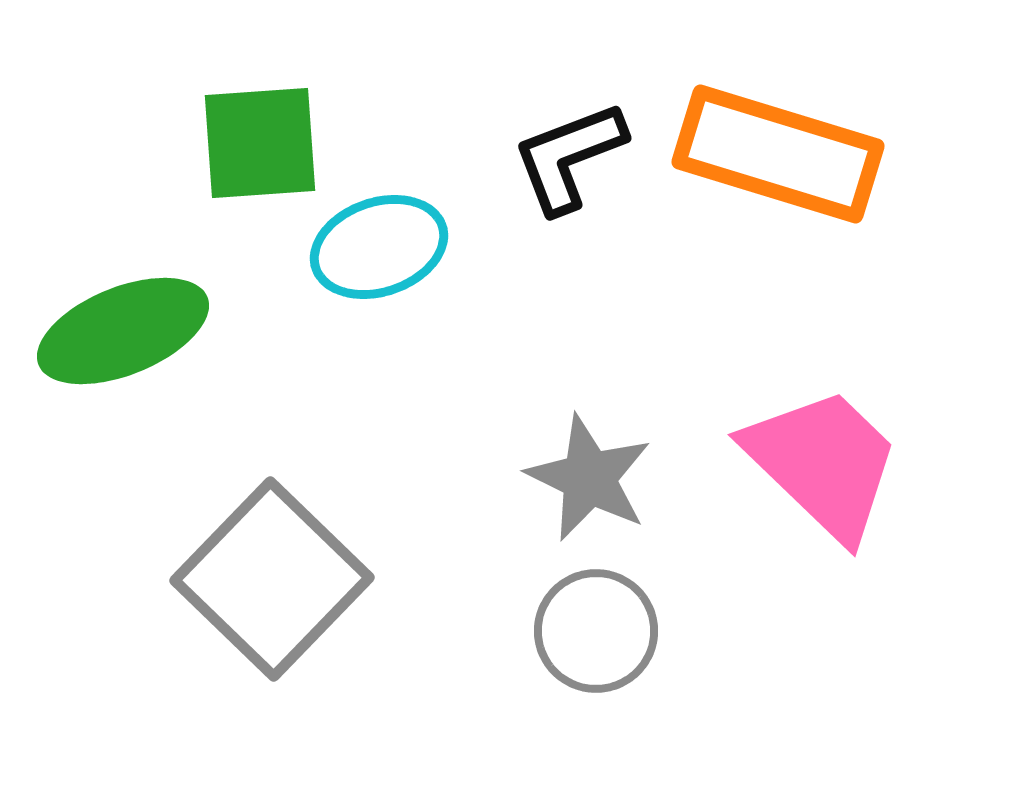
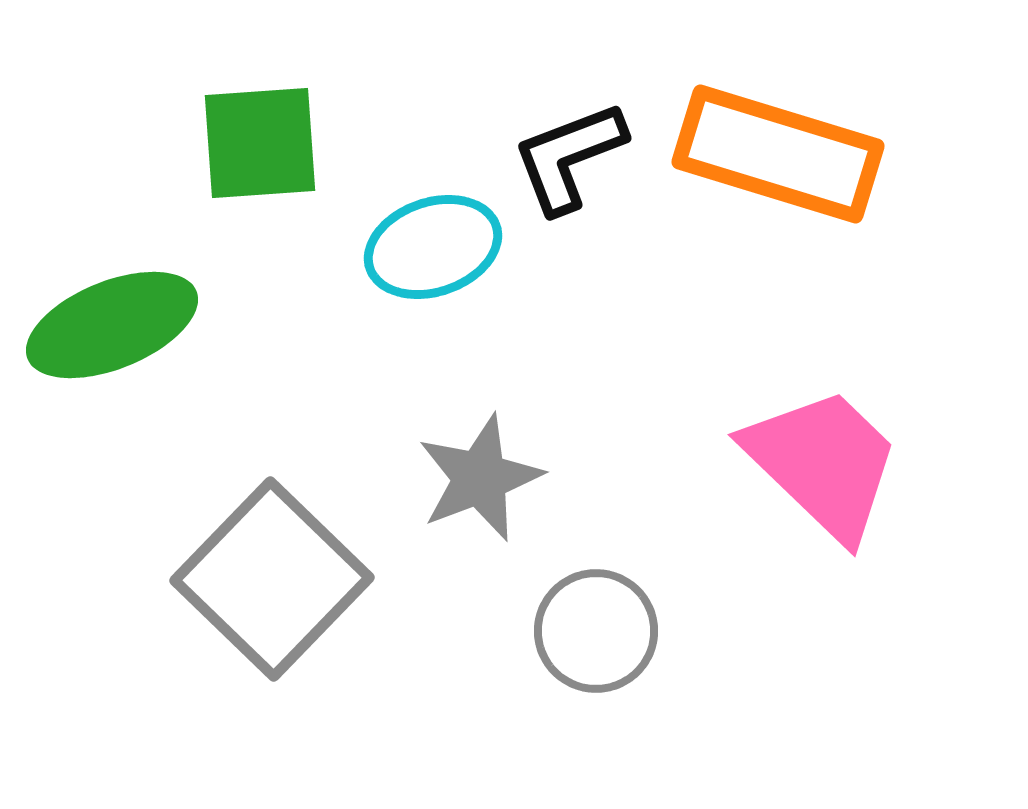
cyan ellipse: moved 54 px right
green ellipse: moved 11 px left, 6 px up
gray star: moved 109 px left; rotated 25 degrees clockwise
